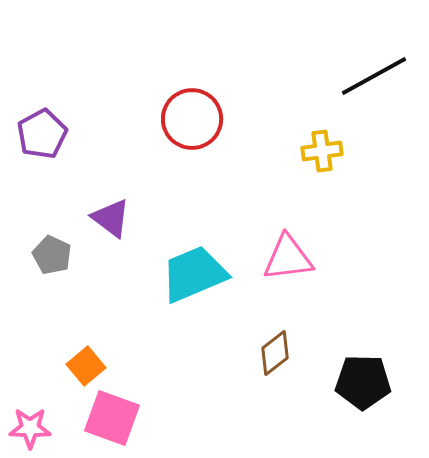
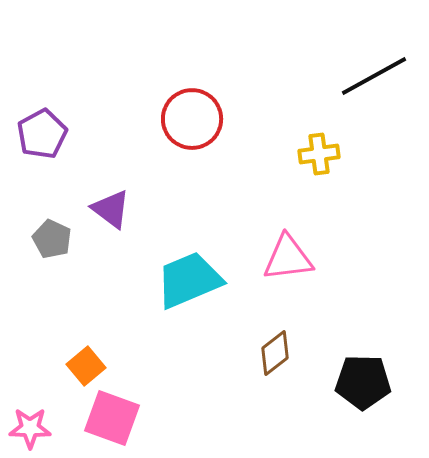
yellow cross: moved 3 px left, 3 px down
purple triangle: moved 9 px up
gray pentagon: moved 16 px up
cyan trapezoid: moved 5 px left, 6 px down
